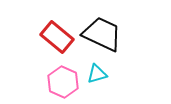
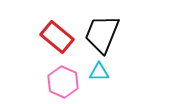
black trapezoid: rotated 93 degrees counterclockwise
cyan triangle: moved 2 px right, 2 px up; rotated 15 degrees clockwise
